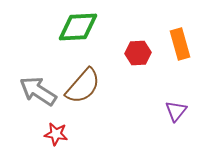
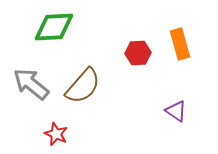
green diamond: moved 24 px left
gray arrow: moved 7 px left, 7 px up; rotated 6 degrees clockwise
purple triangle: rotated 35 degrees counterclockwise
red star: rotated 15 degrees clockwise
